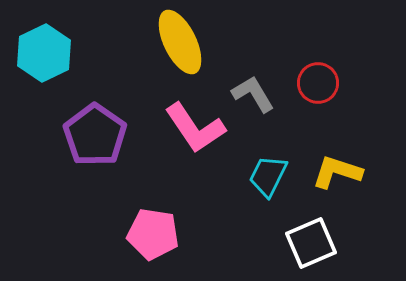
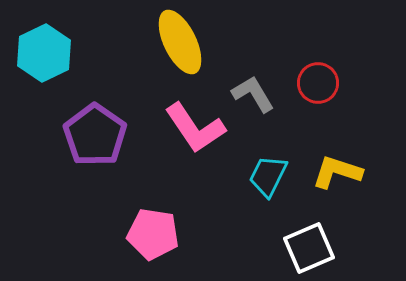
white square: moved 2 px left, 5 px down
